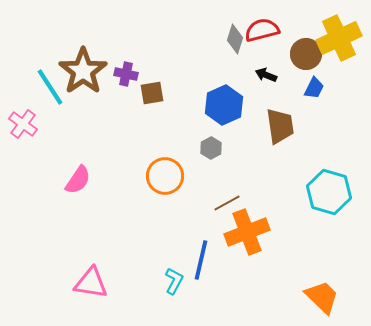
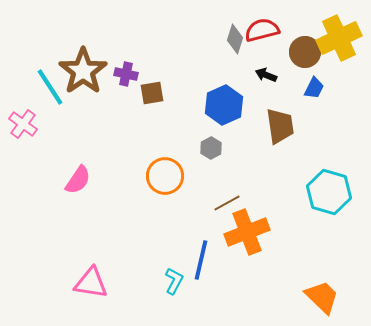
brown circle: moved 1 px left, 2 px up
